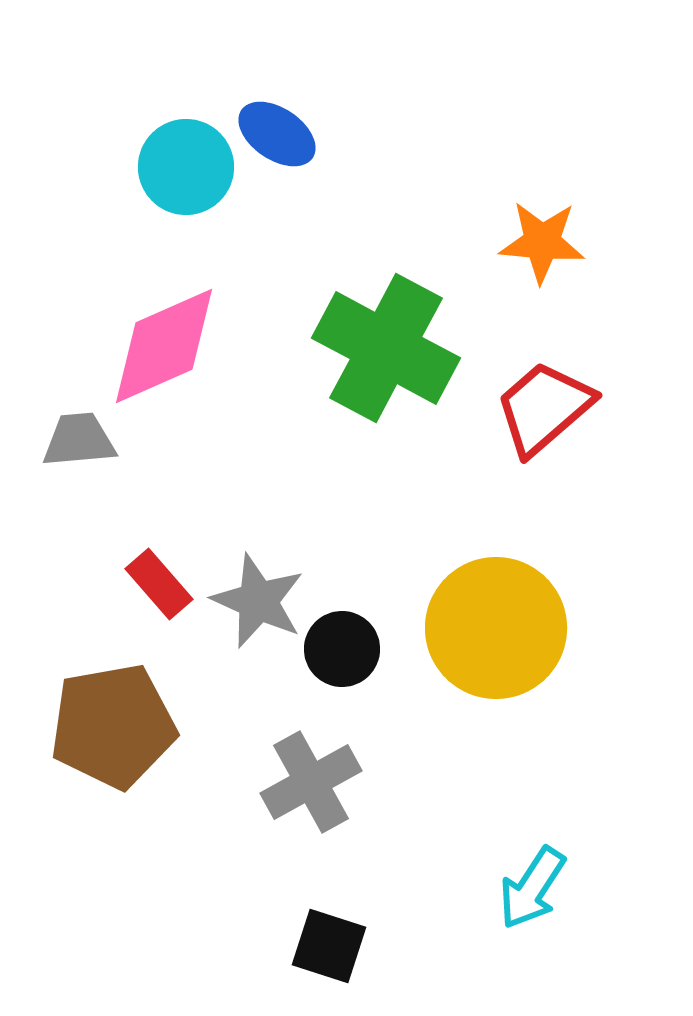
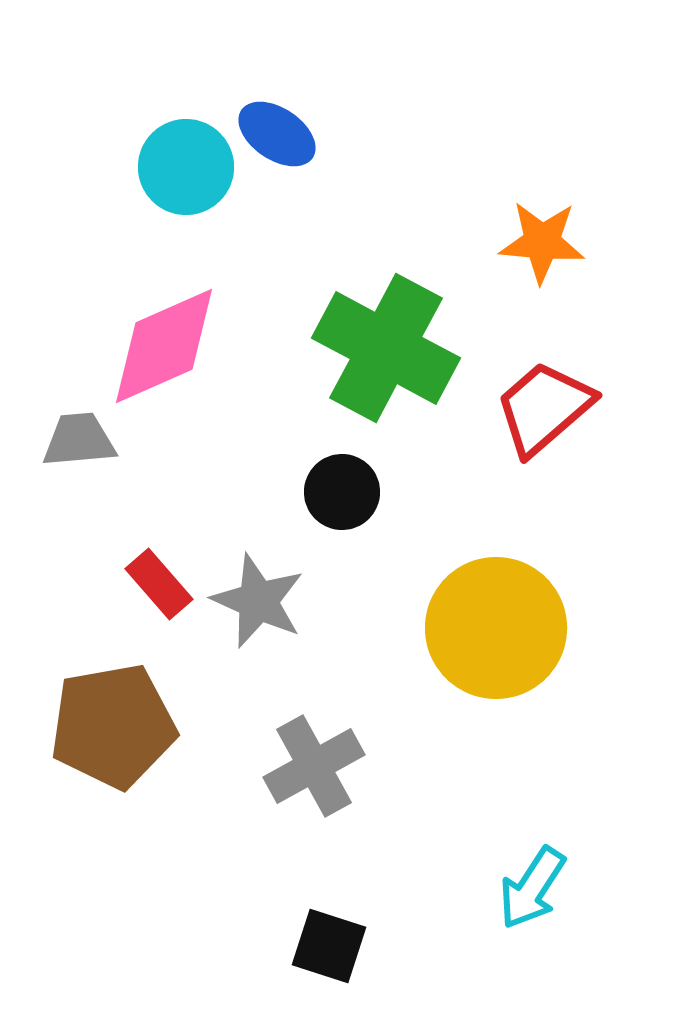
black circle: moved 157 px up
gray cross: moved 3 px right, 16 px up
